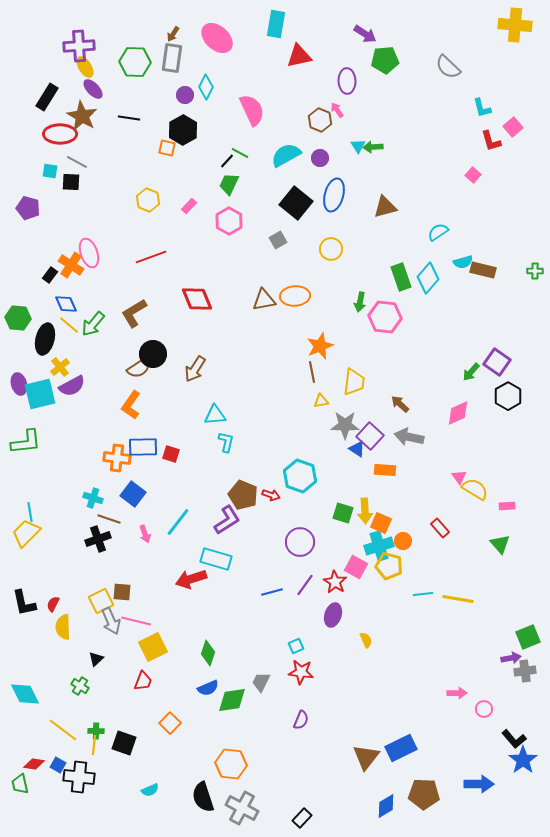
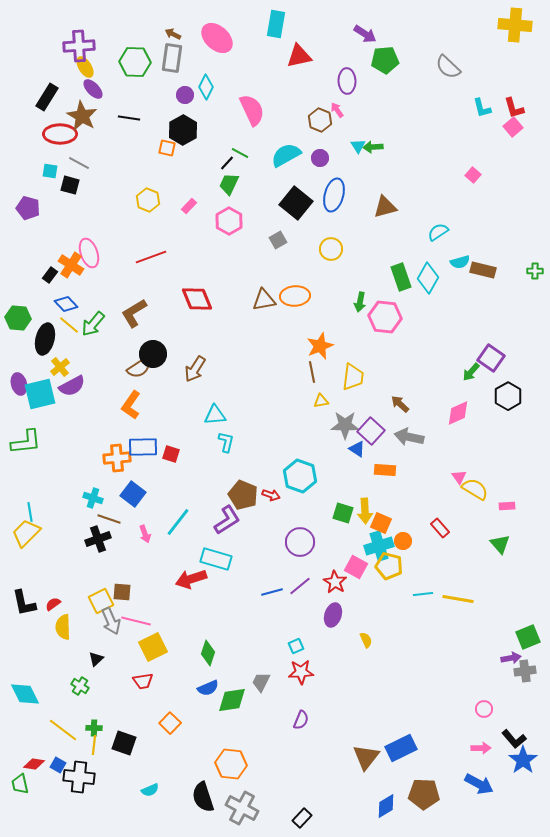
brown arrow at (173, 34): rotated 84 degrees clockwise
red L-shape at (491, 141): moved 23 px right, 33 px up
black line at (227, 161): moved 2 px down
gray line at (77, 162): moved 2 px right, 1 px down
black square at (71, 182): moved 1 px left, 3 px down; rotated 12 degrees clockwise
cyan semicircle at (463, 262): moved 3 px left
cyan diamond at (428, 278): rotated 12 degrees counterclockwise
blue diamond at (66, 304): rotated 20 degrees counterclockwise
purple square at (497, 362): moved 6 px left, 4 px up
yellow trapezoid at (354, 382): moved 1 px left, 5 px up
purple square at (370, 436): moved 1 px right, 5 px up
orange cross at (117, 458): rotated 12 degrees counterclockwise
purple line at (305, 585): moved 5 px left, 1 px down; rotated 15 degrees clockwise
red semicircle at (53, 604): rotated 28 degrees clockwise
red star at (301, 672): rotated 10 degrees counterclockwise
red trapezoid at (143, 681): rotated 60 degrees clockwise
pink arrow at (457, 693): moved 24 px right, 55 px down
green cross at (96, 731): moved 2 px left, 3 px up
blue arrow at (479, 784): rotated 28 degrees clockwise
